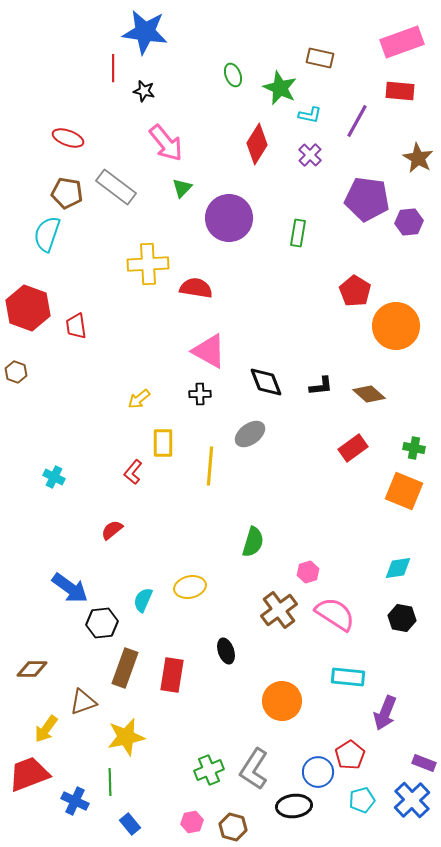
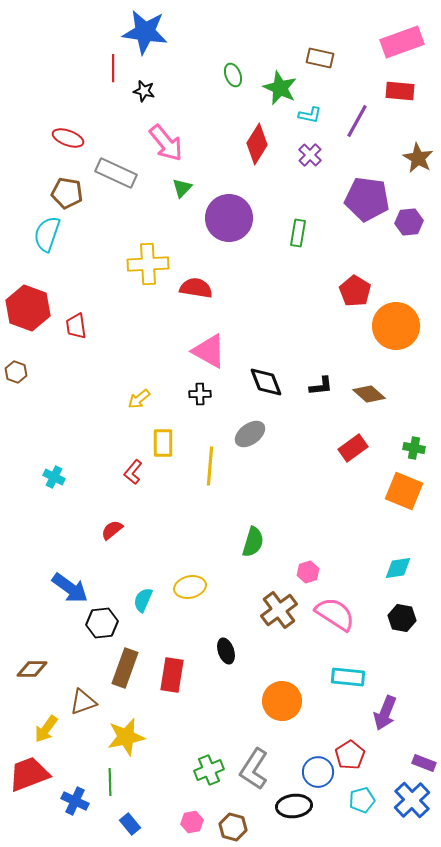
gray rectangle at (116, 187): moved 14 px up; rotated 12 degrees counterclockwise
